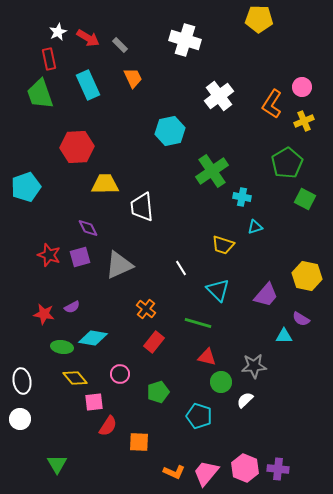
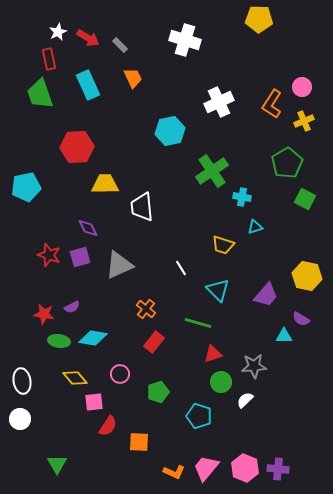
white cross at (219, 96): moved 6 px down; rotated 12 degrees clockwise
cyan pentagon at (26, 187): rotated 8 degrees clockwise
green ellipse at (62, 347): moved 3 px left, 6 px up
red triangle at (207, 357): moved 6 px right, 3 px up; rotated 30 degrees counterclockwise
pink trapezoid at (206, 473): moved 5 px up
